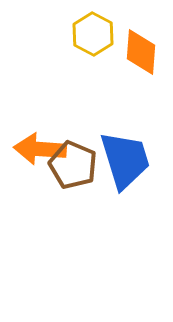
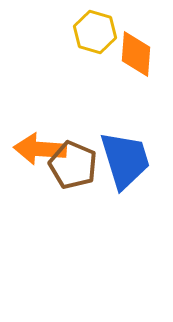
yellow hexagon: moved 2 px right, 2 px up; rotated 12 degrees counterclockwise
orange diamond: moved 5 px left, 2 px down
